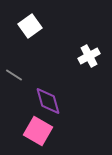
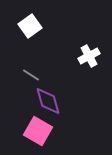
gray line: moved 17 px right
